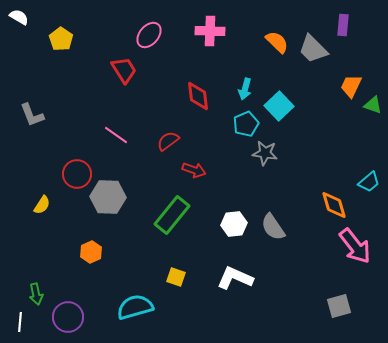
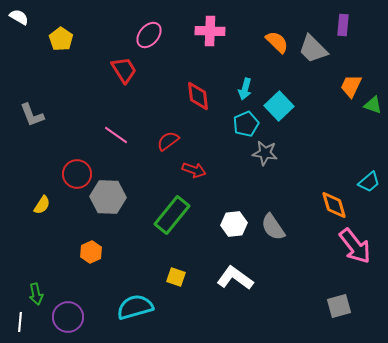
white L-shape: rotated 12 degrees clockwise
